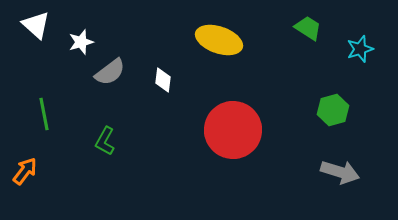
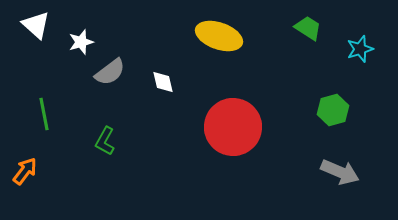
yellow ellipse: moved 4 px up
white diamond: moved 2 px down; rotated 20 degrees counterclockwise
red circle: moved 3 px up
gray arrow: rotated 6 degrees clockwise
